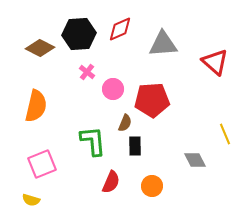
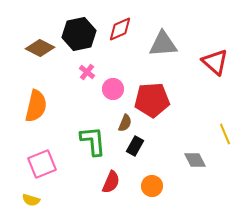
black hexagon: rotated 8 degrees counterclockwise
black rectangle: rotated 30 degrees clockwise
